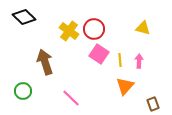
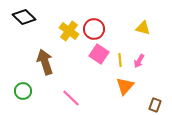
pink arrow: rotated 152 degrees counterclockwise
brown rectangle: moved 2 px right, 1 px down; rotated 40 degrees clockwise
